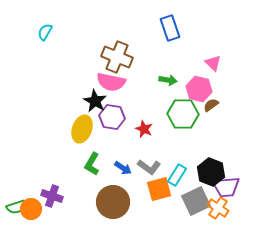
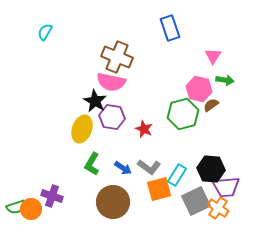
pink triangle: moved 7 px up; rotated 18 degrees clockwise
green arrow: moved 57 px right
green hexagon: rotated 16 degrees counterclockwise
black hexagon: moved 3 px up; rotated 16 degrees counterclockwise
